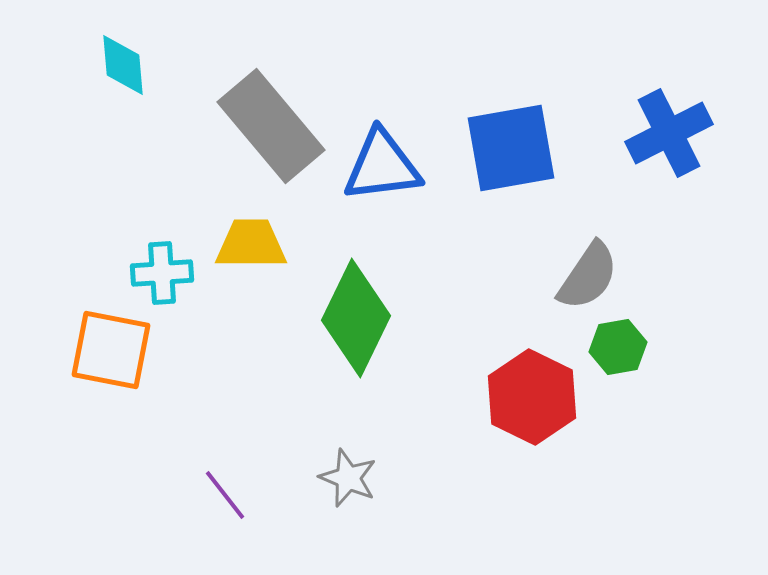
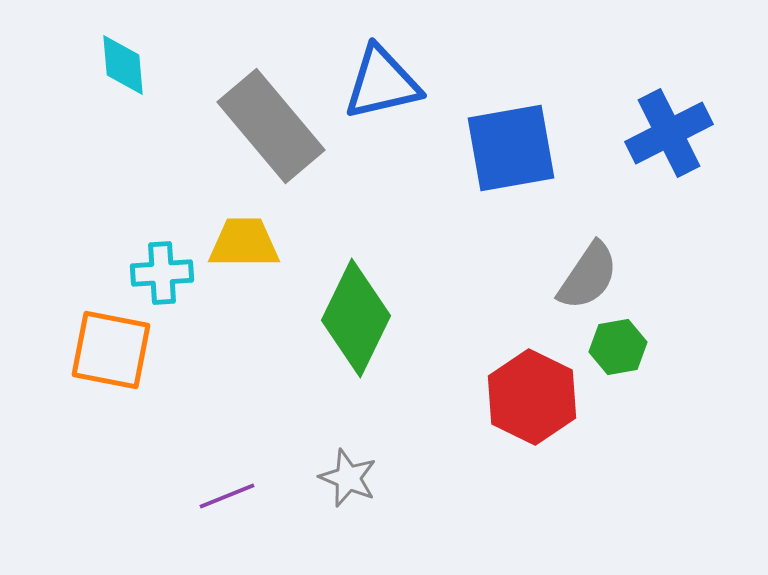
blue triangle: moved 83 px up; rotated 6 degrees counterclockwise
yellow trapezoid: moved 7 px left, 1 px up
purple line: moved 2 px right, 1 px down; rotated 74 degrees counterclockwise
